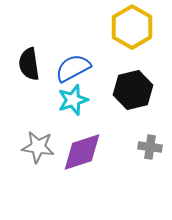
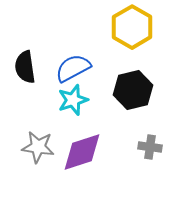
black semicircle: moved 4 px left, 3 px down
